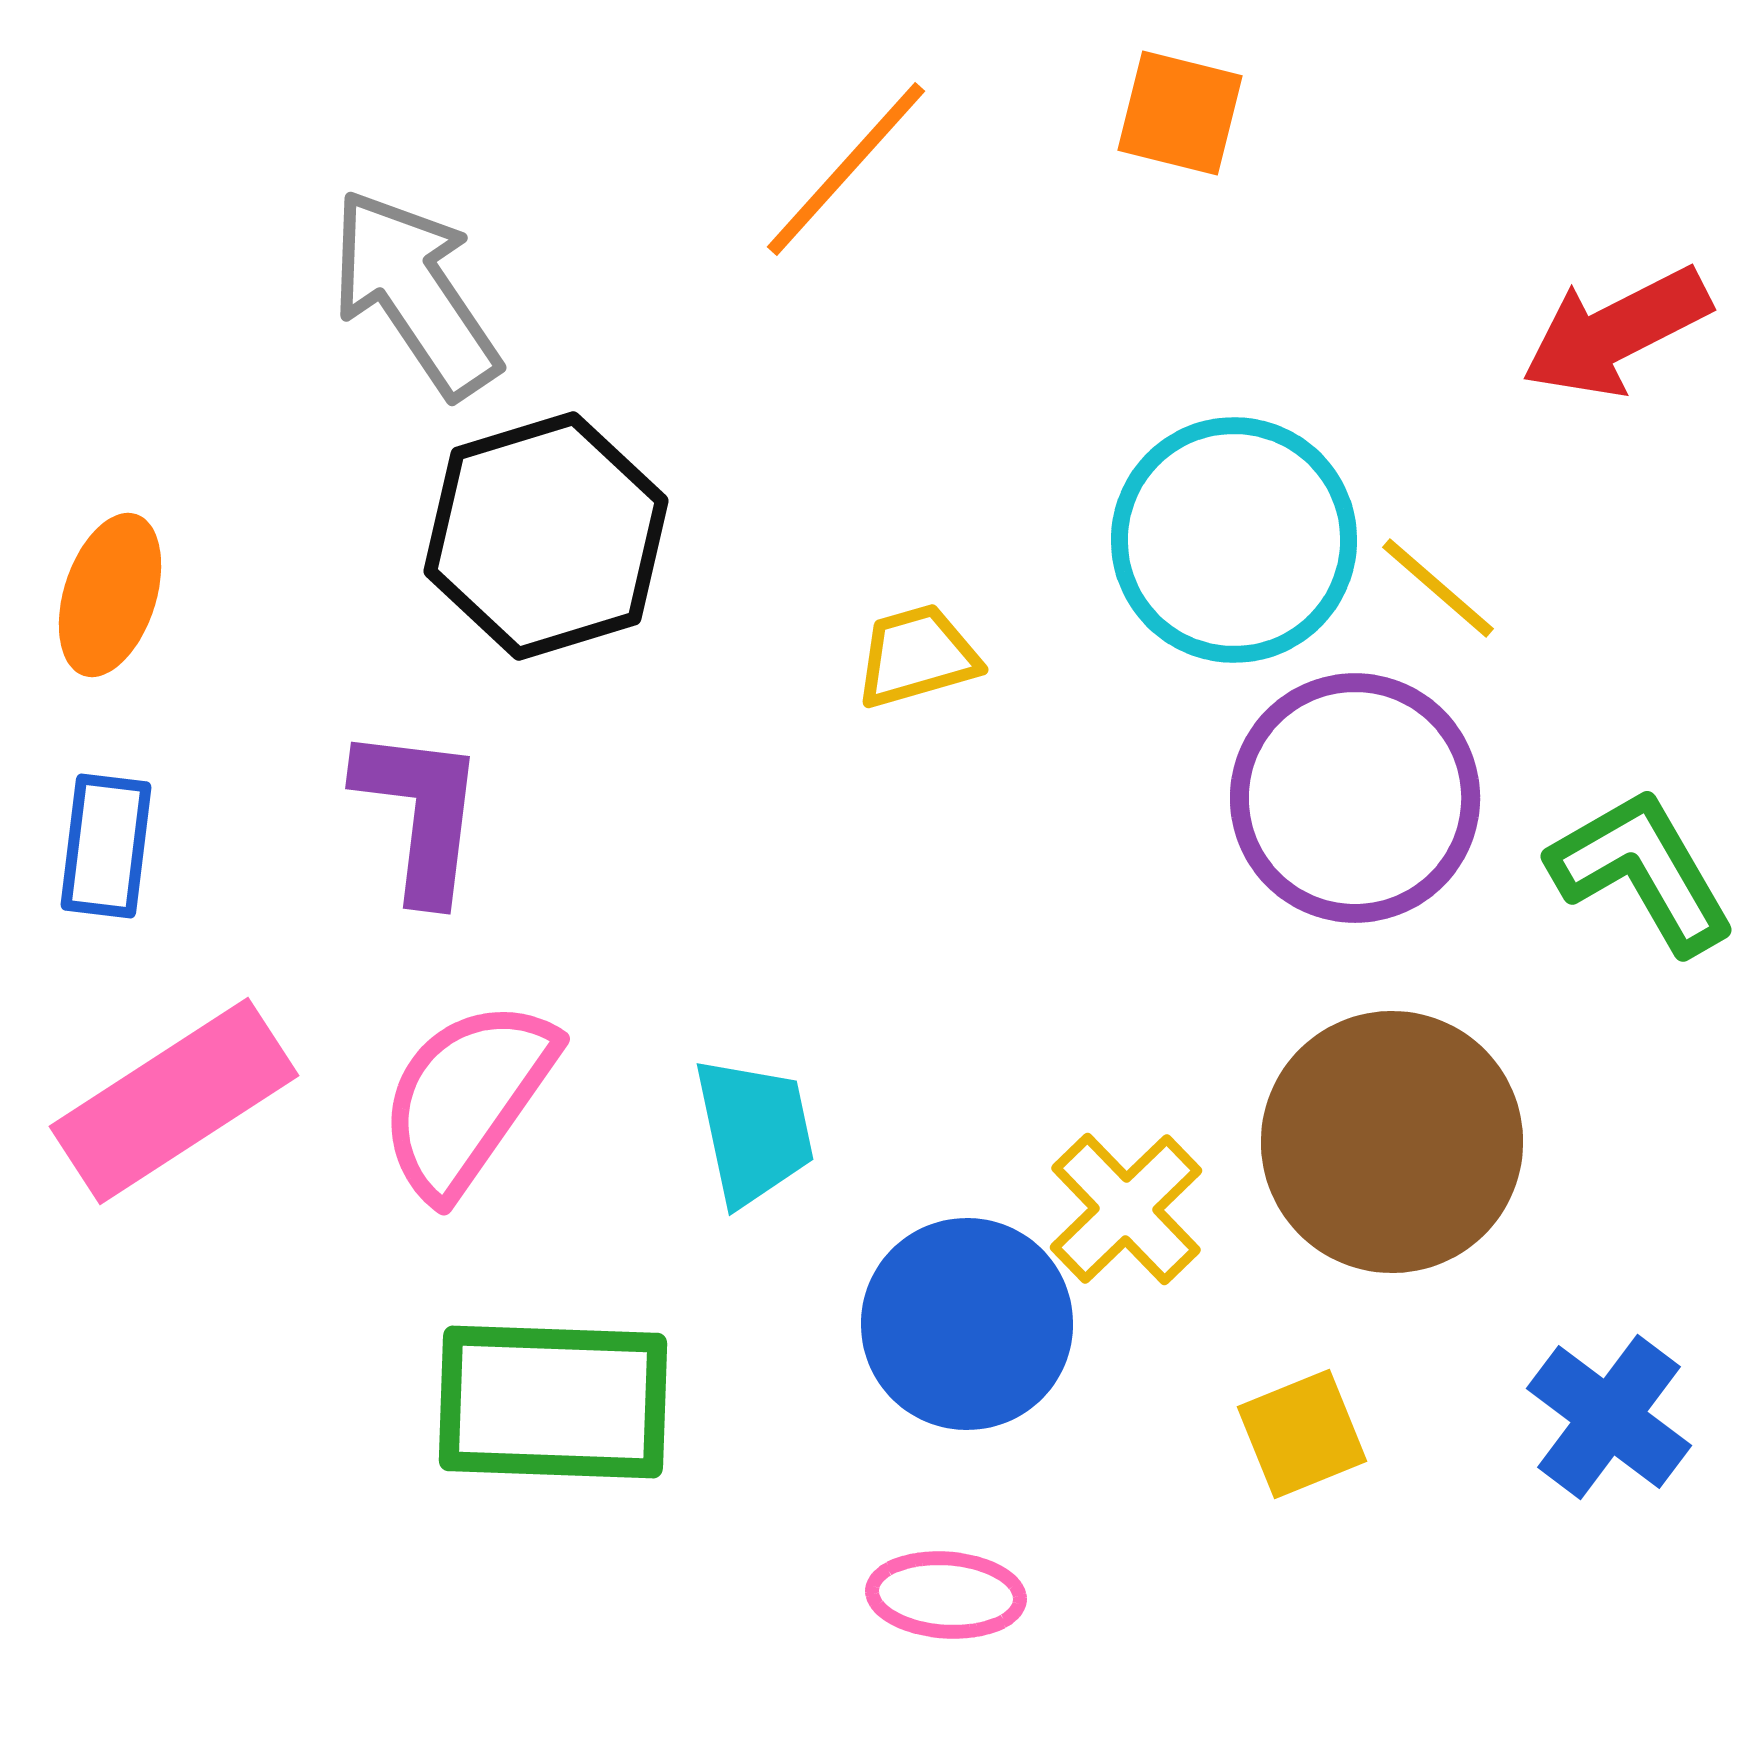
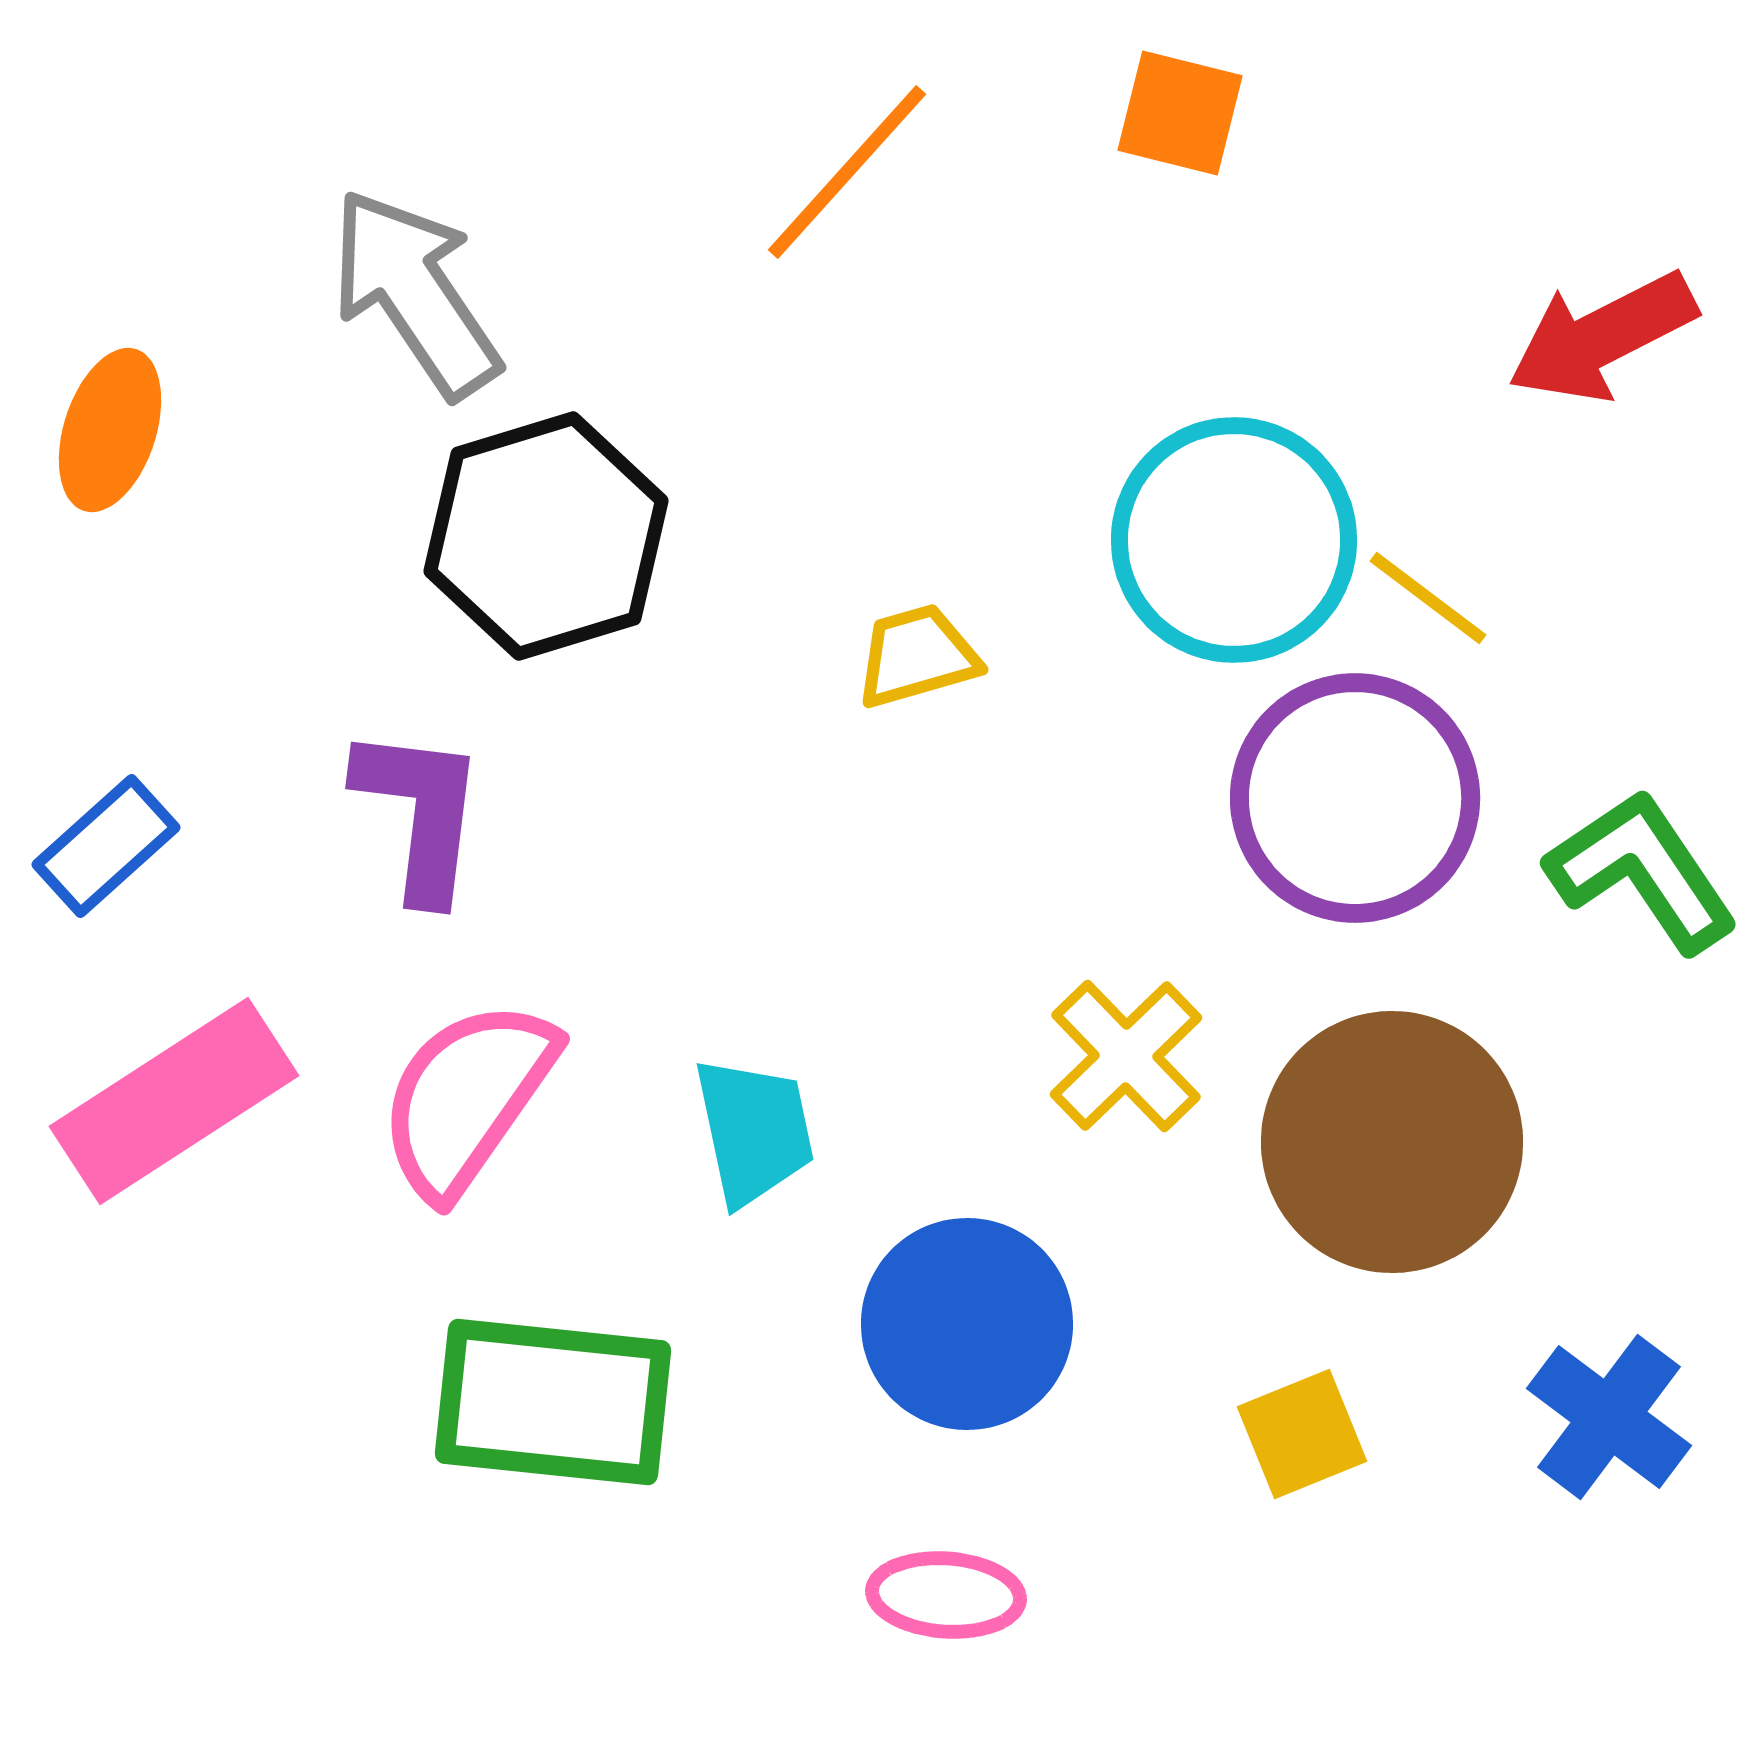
orange line: moved 1 px right, 3 px down
red arrow: moved 14 px left, 5 px down
yellow line: moved 10 px left, 10 px down; rotated 4 degrees counterclockwise
orange ellipse: moved 165 px up
blue rectangle: rotated 41 degrees clockwise
green L-shape: rotated 4 degrees counterclockwise
yellow cross: moved 153 px up
green rectangle: rotated 4 degrees clockwise
